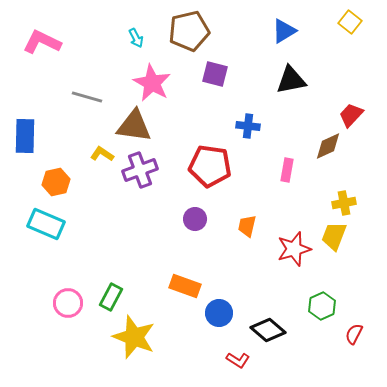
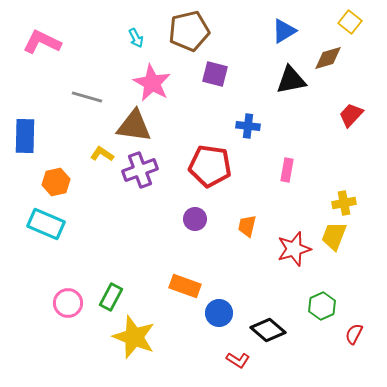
brown diamond: moved 88 px up; rotated 8 degrees clockwise
